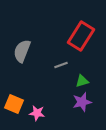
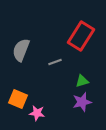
gray semicircle: moved 1 px left, 1 px up
gray line: moved 6 px left, 3 px up
orange square: moved 4 px right, 5 px up
